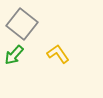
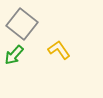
yellow L-shape: moved 1 px right, 4 px up
